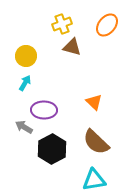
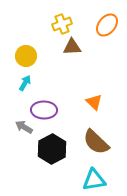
brown triangle: rotated 18 degrees counterclockwise
